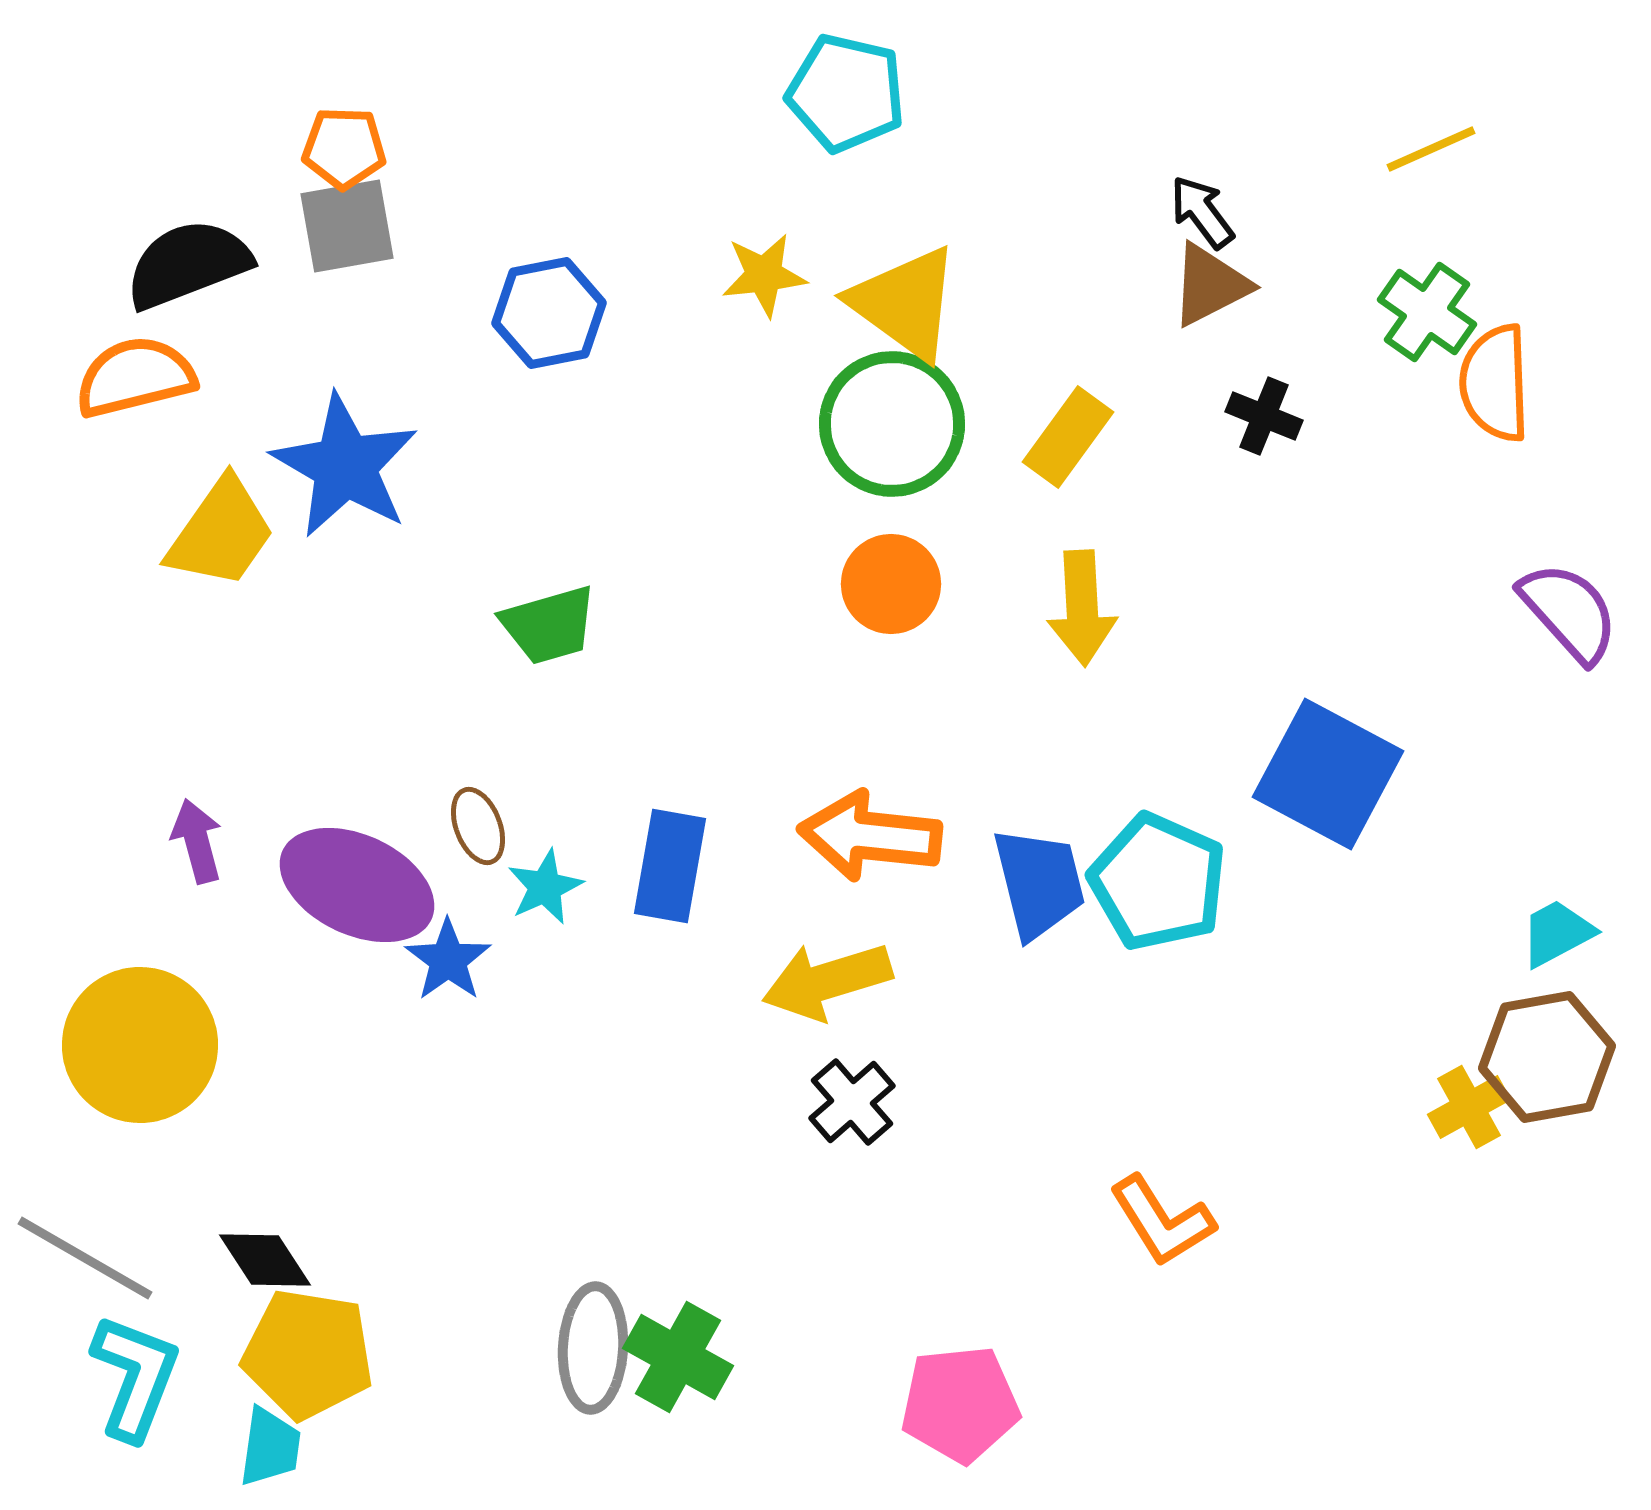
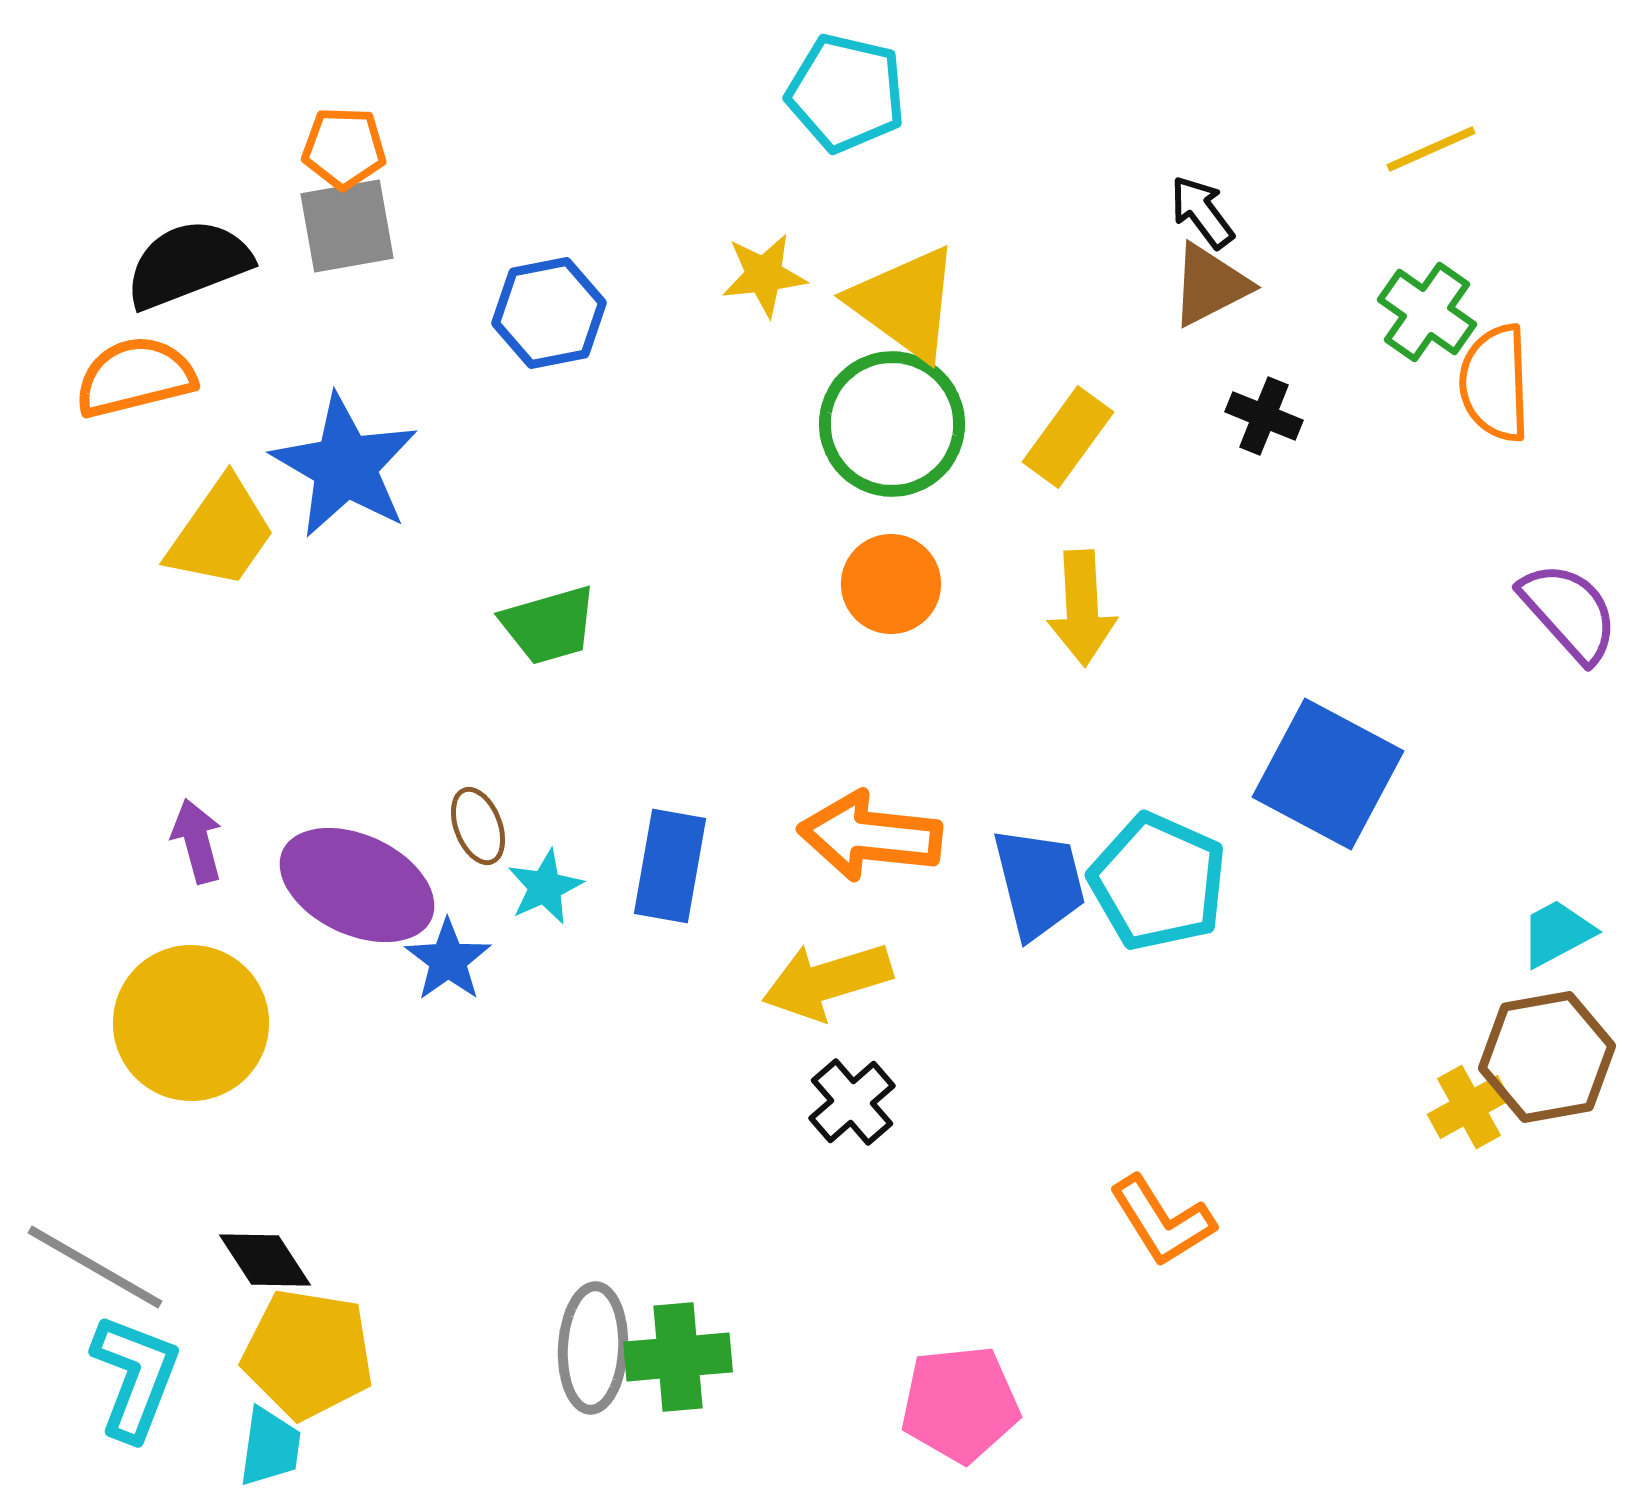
yellow circle at (140, 1045): moved 51 px right, 22 px up
gray line at (85, 1258): moved 10 px right, 9 px down
green cross at (678, 1357): rotated 34 degrees counterclockwise
